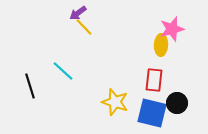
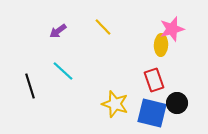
purple arrow: moved 20 px left, 18 px down
yellow line: moved 19 px right
red rectangle: rotated 25 degrees counterclockwise
yellow star: moved 2 px down
